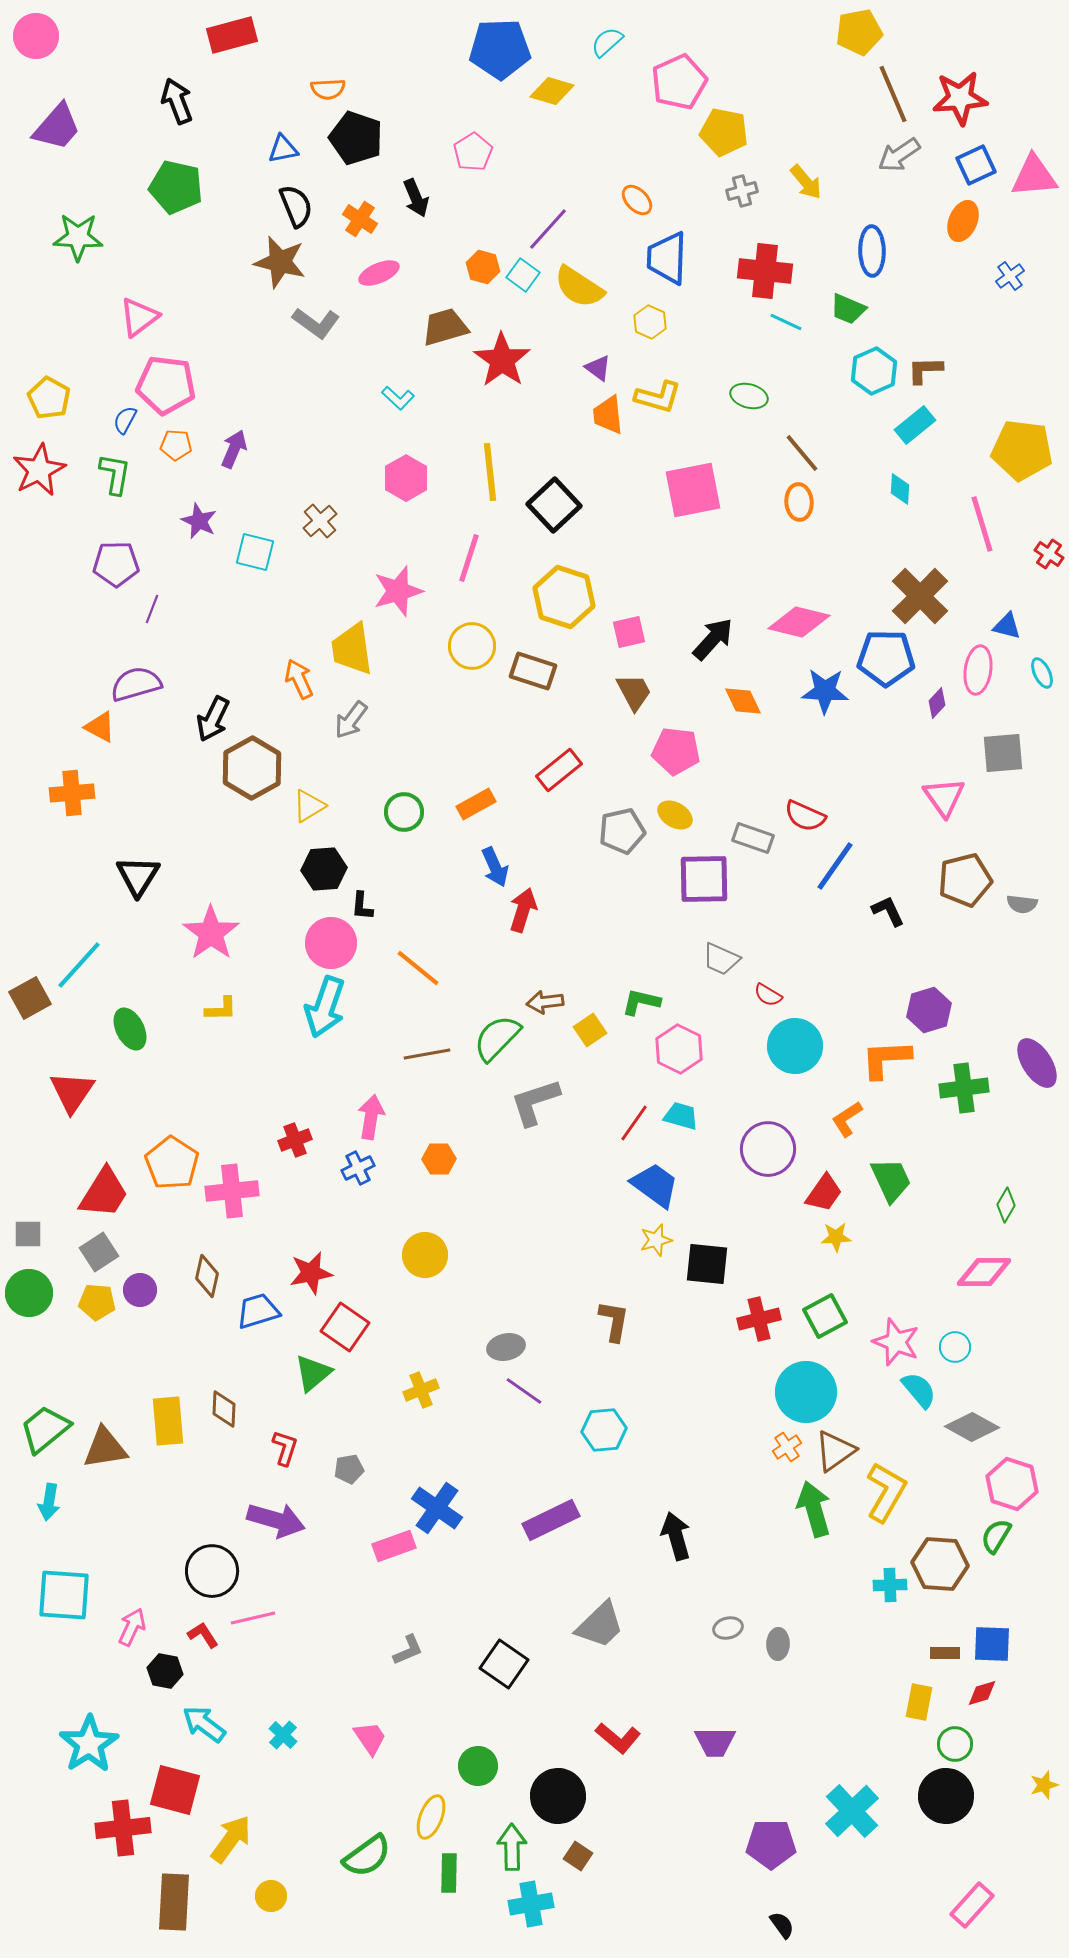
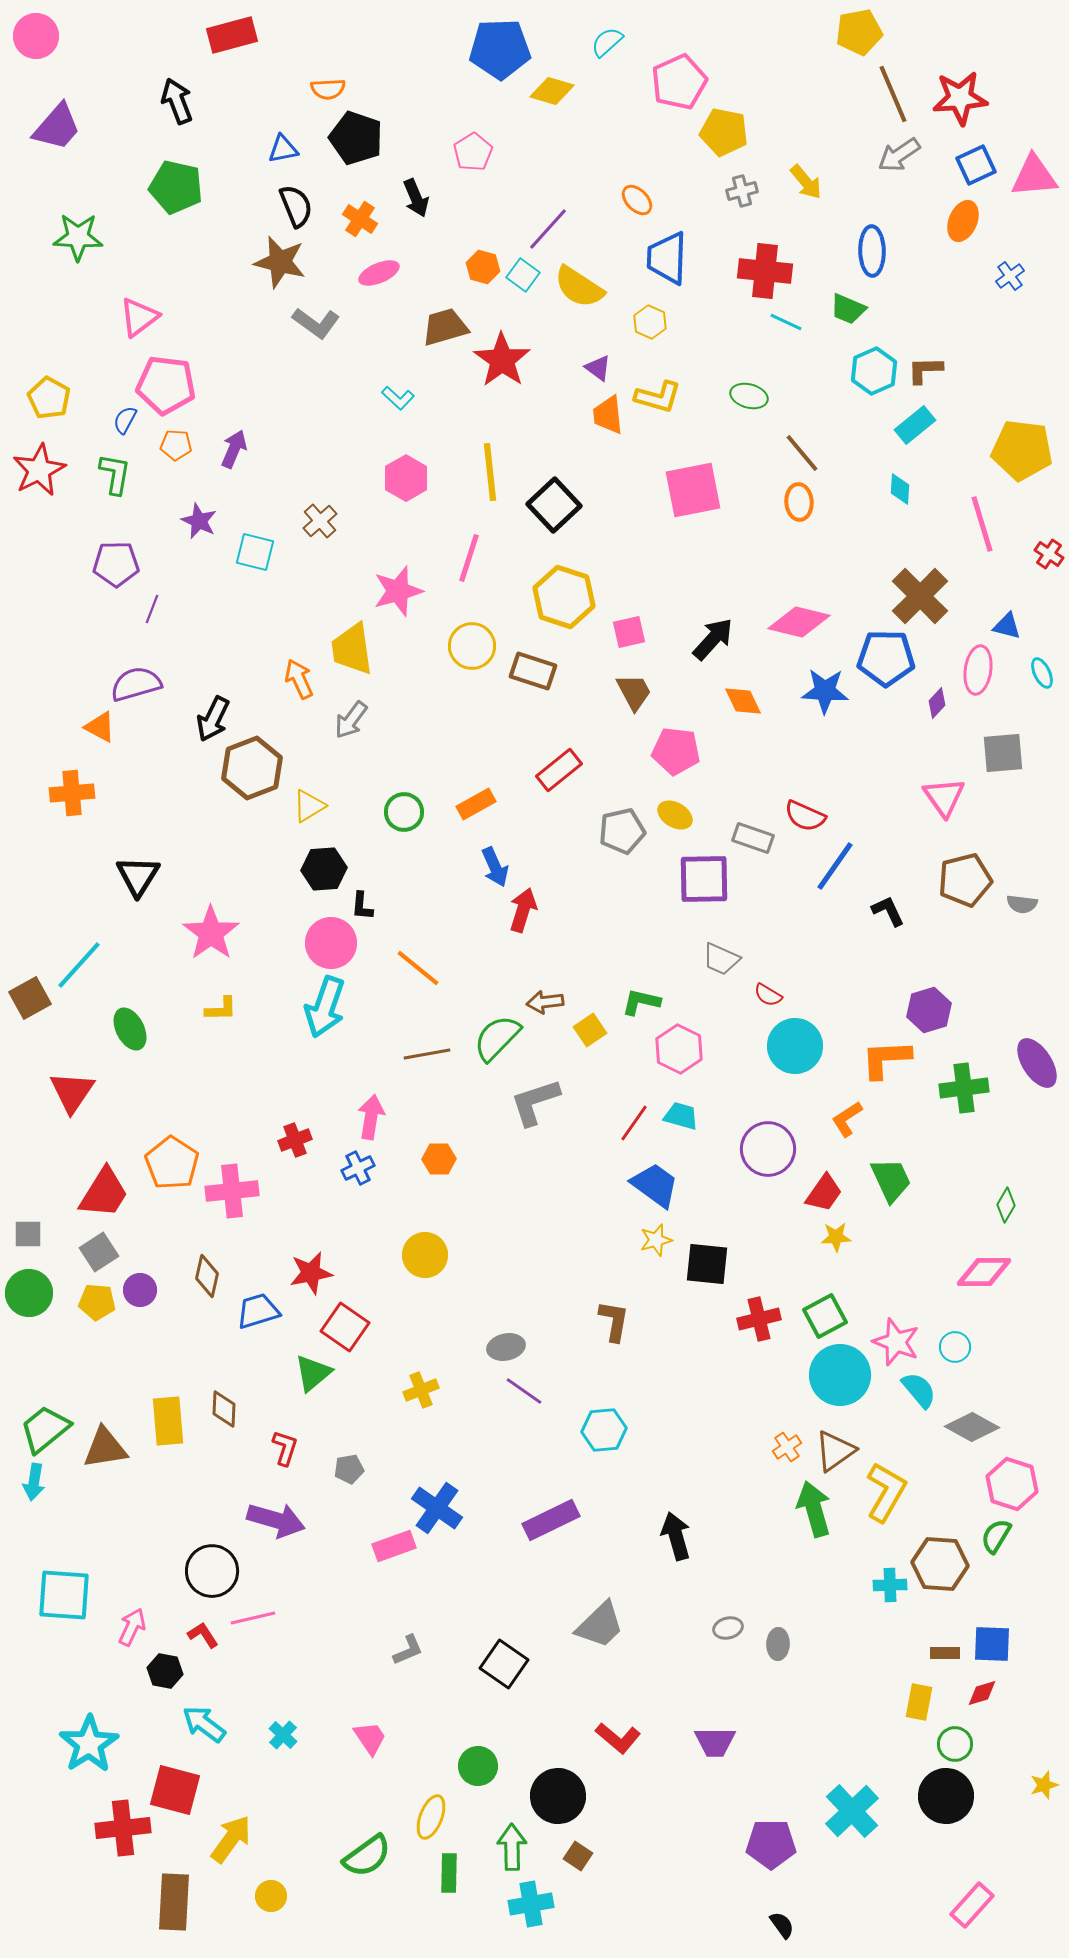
brown hexagon at (252, 768): rotated 8 degrees clockwise
cyan circle at (806, 1392): moved 34 px right, 17 px up
cyan arrow at (49, 1502): moved 15 px left, 20 px up
